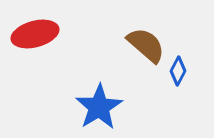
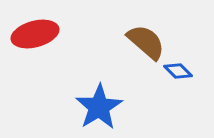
brown semicircle: moved 3 px up
blue diamond: rotated 72 degrees counterclockwise
